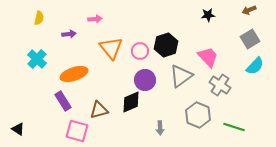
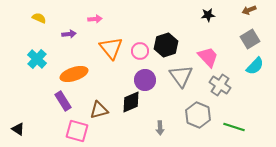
yellow semicircle: rotated 80 degrees counterclockwise
gray triangle: rotated 30 degrees counterclockwise
